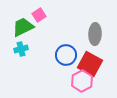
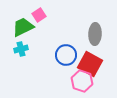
pink hexagon: rotated 15 degrees counterclockwise
